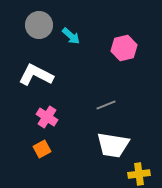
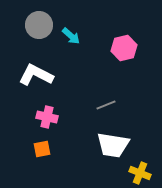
pink cross: rotated 20 degrees counterclockwise
orange square: rotated 18 degrees clockwise
yellow cross: moved 1 px right, 1 px up; rotated 30 degrees clockwise
